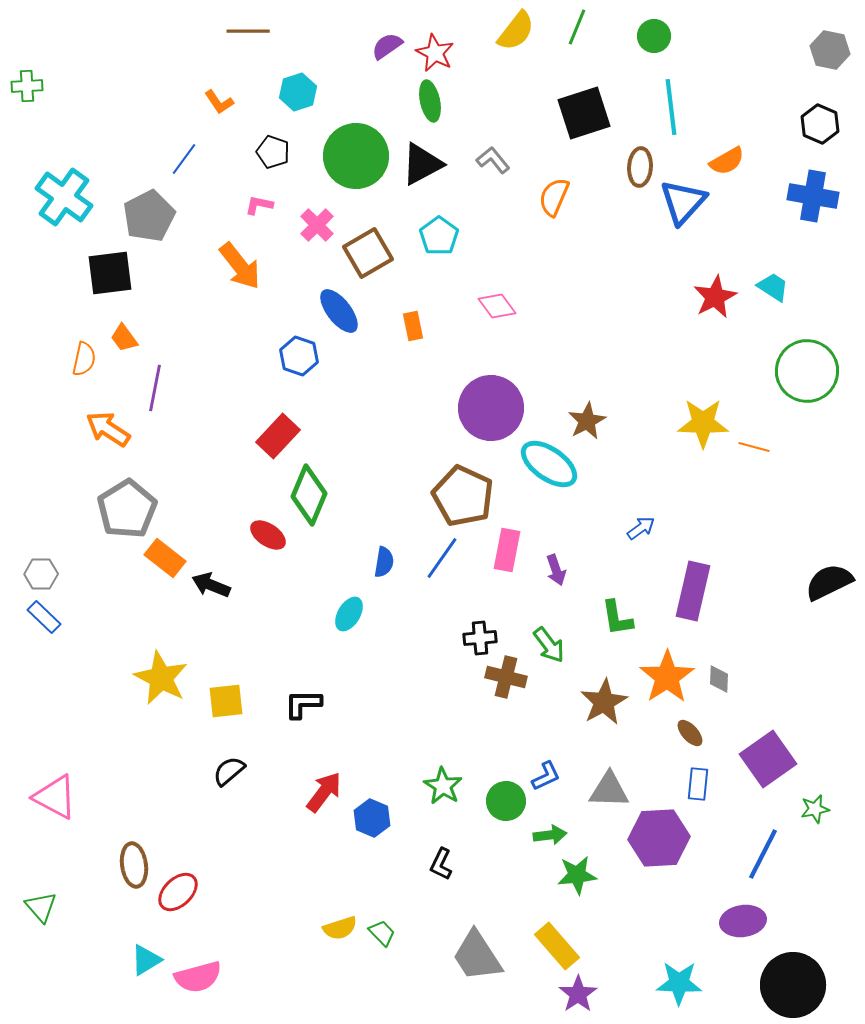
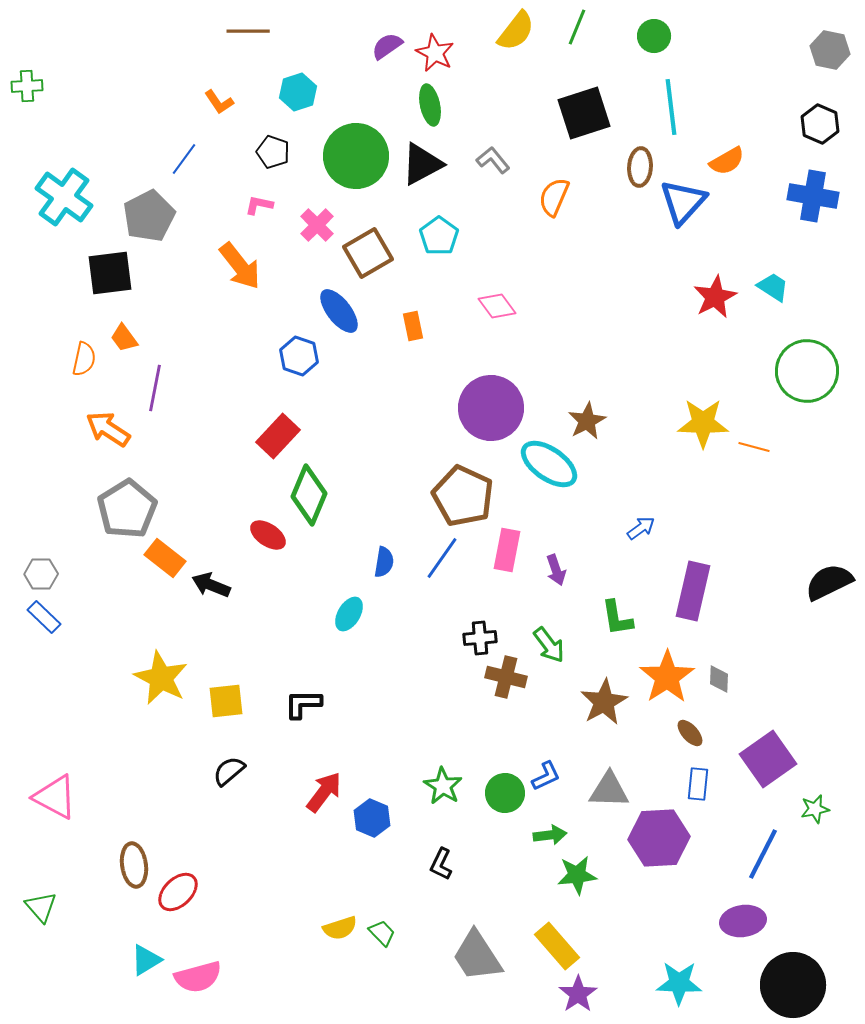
green ellipse at (430, 101): moved 4 px down
green circle at (506, 801): moved 1 px left, 8 px up
